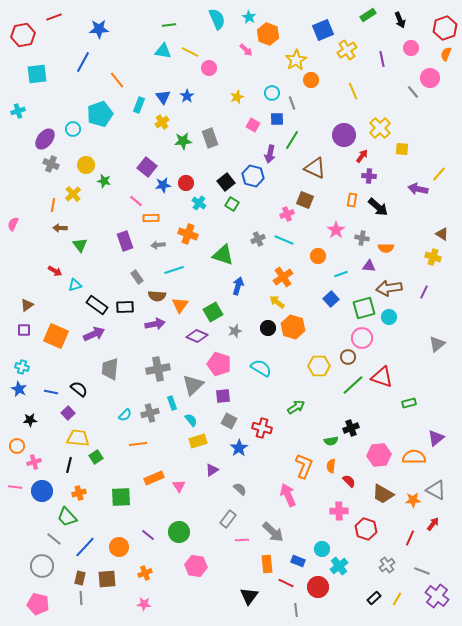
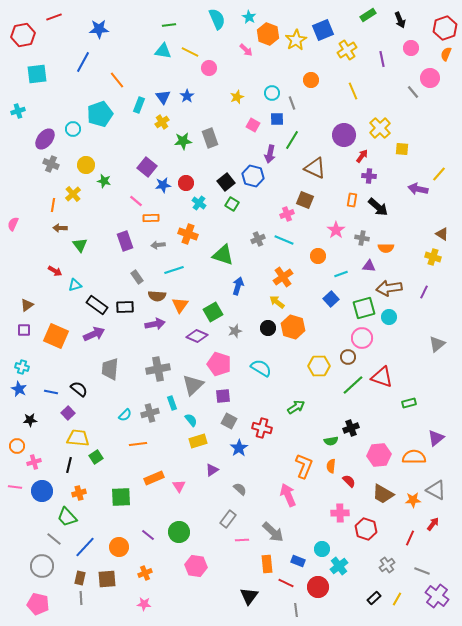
yellow star at (296, 60): moved 20 px up
pink cross at (339, 511): moved 1 px right, 2 px down
